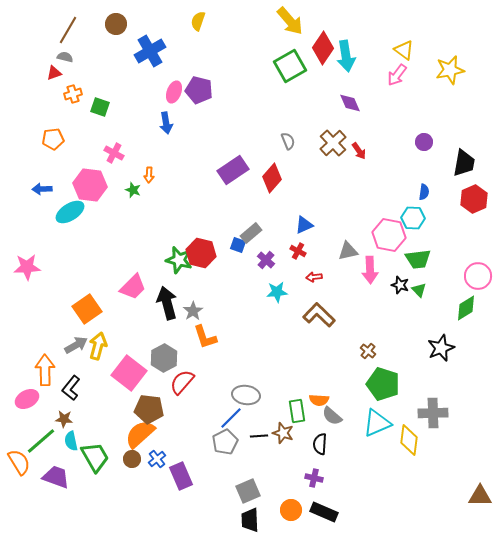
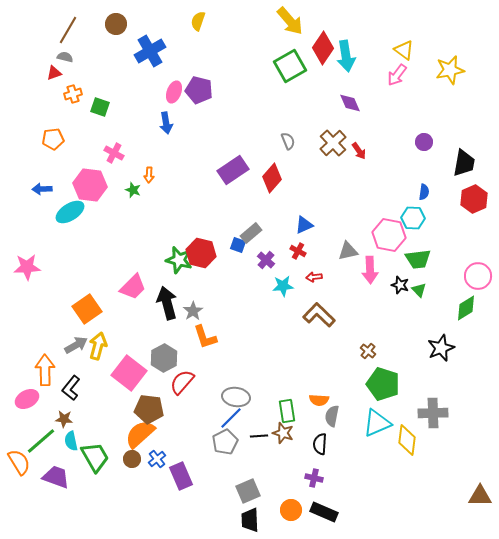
cyan star at (277, 292): moved 6 px right, 6 px up
gray ellipse at (246, 395): moved 10 px left, 2 px down
green rectangle at (297, 411): moved 10 px left
gray semicircle at (332, 416): rotated 60 degrees clockwise
yellow diamond at (409, 440): moved 2 px left
